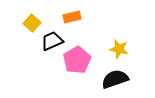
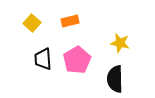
orange rectangle: moved 2 px left, 4 px down
black trapezoid: moved 9 px left, 18 px down; rotated 70 degrees counterclockwise
yellow star: moved 1 px right, 6 px up
black semicircle: rotated 72 degrees counterclockwise
